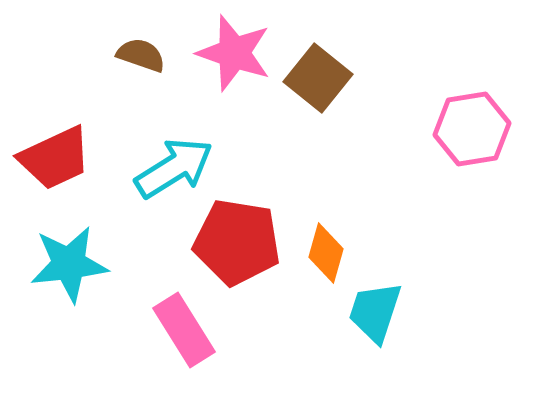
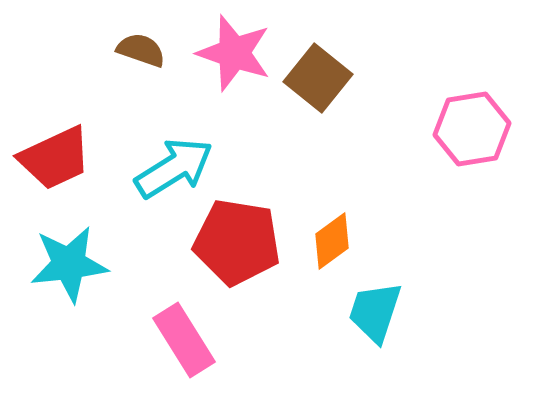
brown semicircle: moved 5 px up
orange diamond: moved 6 px right, 12 px up; rotated 38 degrees clockwise
pink rectangle: moved 10 px down
